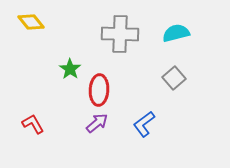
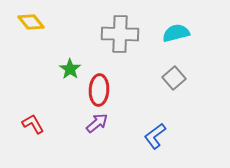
blue L-shape: moved 11 px right, 12 px down
